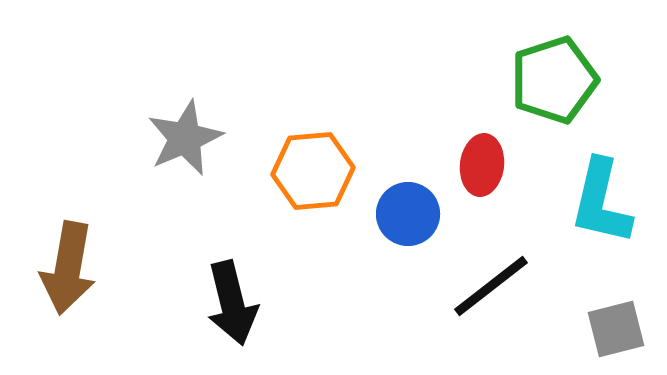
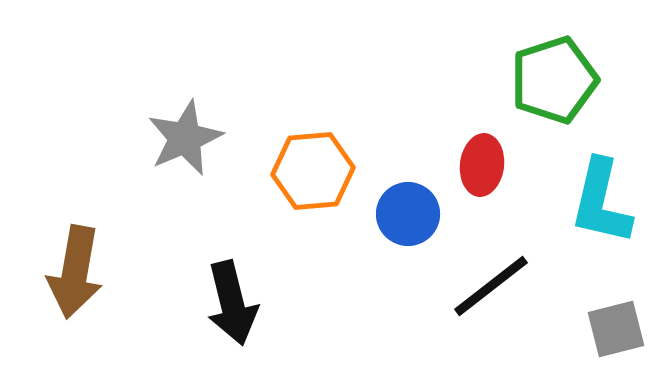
brown arrow: moved 7 px right, 4 px down
